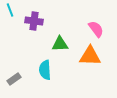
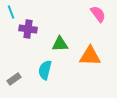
cyan line: moved 1 px right, 2 px down
purple cross: moved 6 px left, 8 px down
pink semicircle: moved 2 px right, 15 px up
cyan semicircle: rotated 18 degrees clockwise
